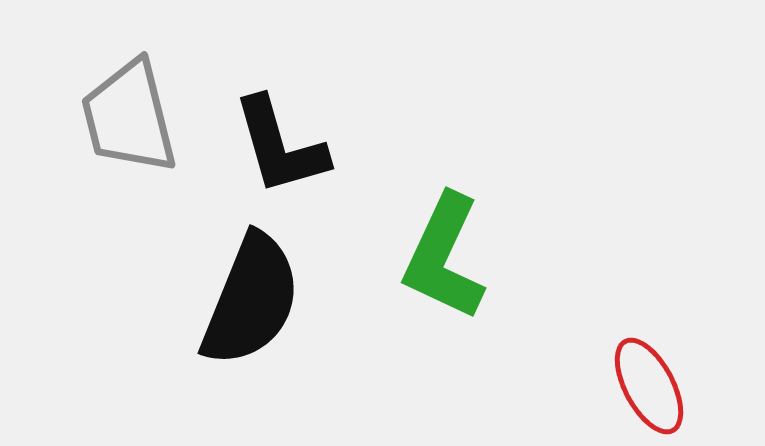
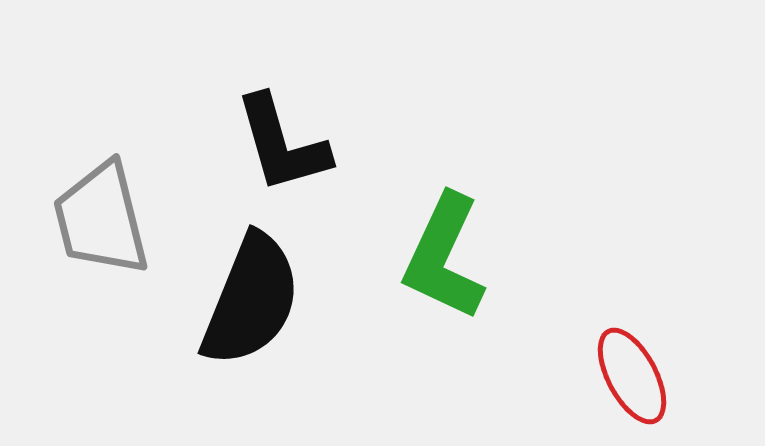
gray trapezoid: moved 28 px left, 102 px down
black L-shape: moved 2 px right, 2 px up
red ellipse: moved 17 px left, 10 px up
